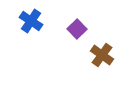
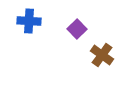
blue cross: moved 2 px left; rotated 30 degrees counterclockwise
